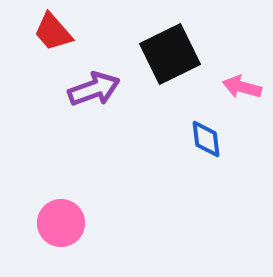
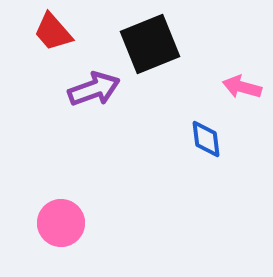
black square: moved 20 px left, 10 px up; rotated 4 degrees clockwise
